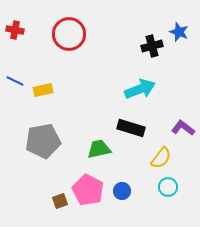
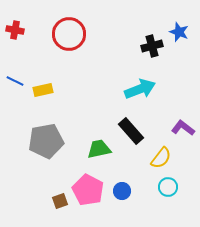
black rectangle: moved 3 px down; rotated 32 degrees clockwise
gray pentagon: moved 3 px right
